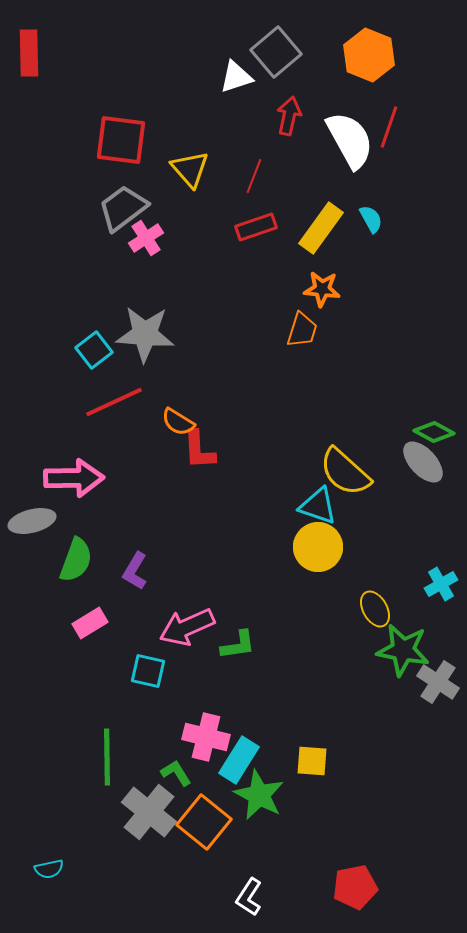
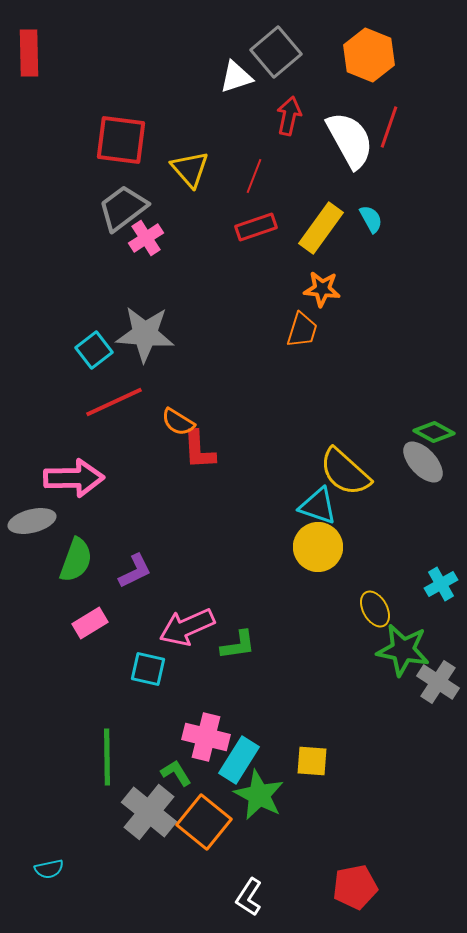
purple L-shape at (135, 571): rotated 147 degrees counterclockwise
cyan square at (148, 671): moved 2 px up
